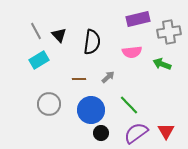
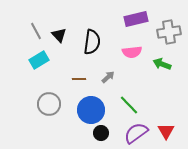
purple rectangle: moved 2 px left
